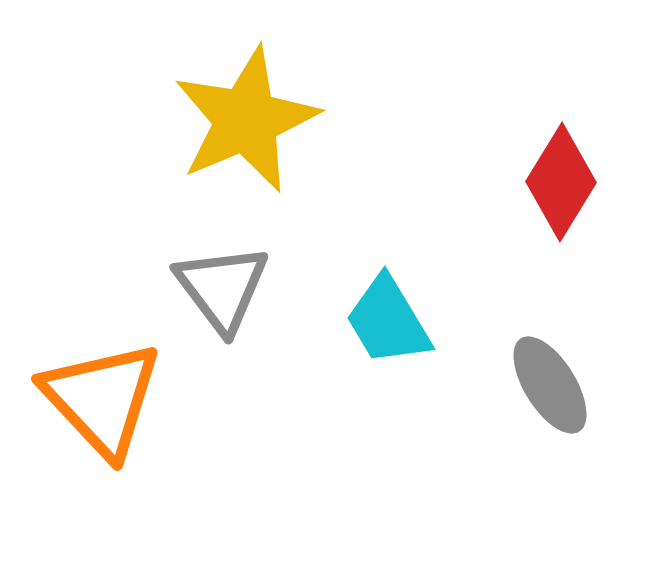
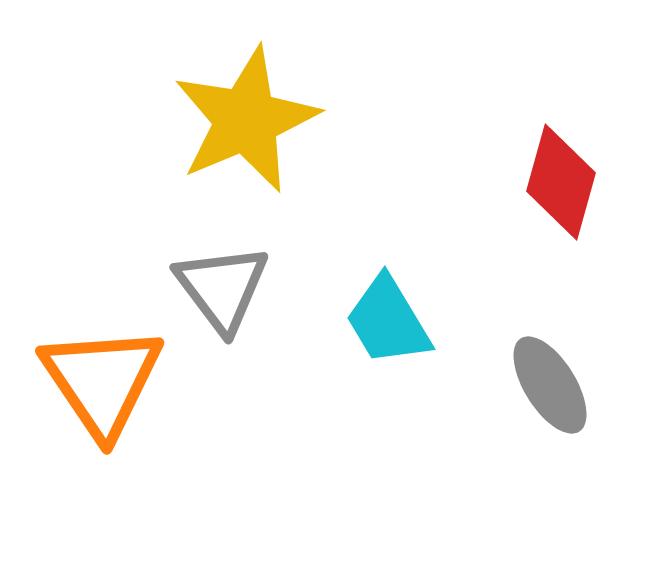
red diamond: rotated 16 degrees counterclockwise
orange triangle: moved 18 px up; rotated 9 degrees clockwise
